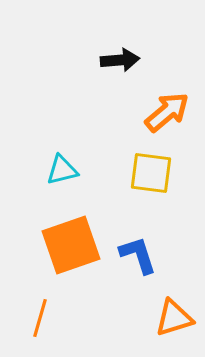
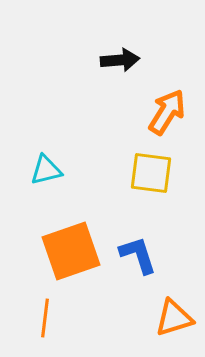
orange arrow: rotated 18 degrees counterclockwise
cyan triangle: moved 16 px left
orange square: moved 6 px down
orange line: moved 5 px right; rotated 9 degrees counterclockwise
